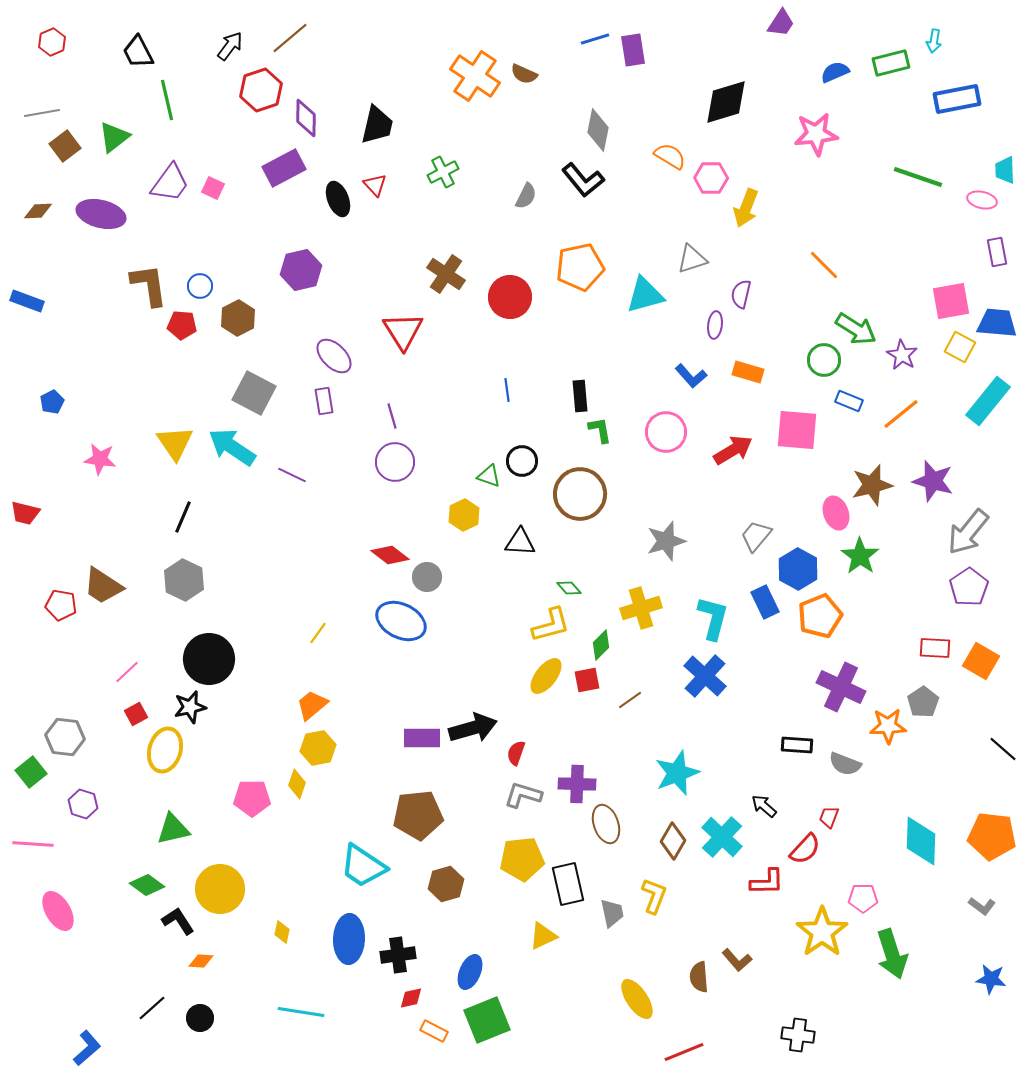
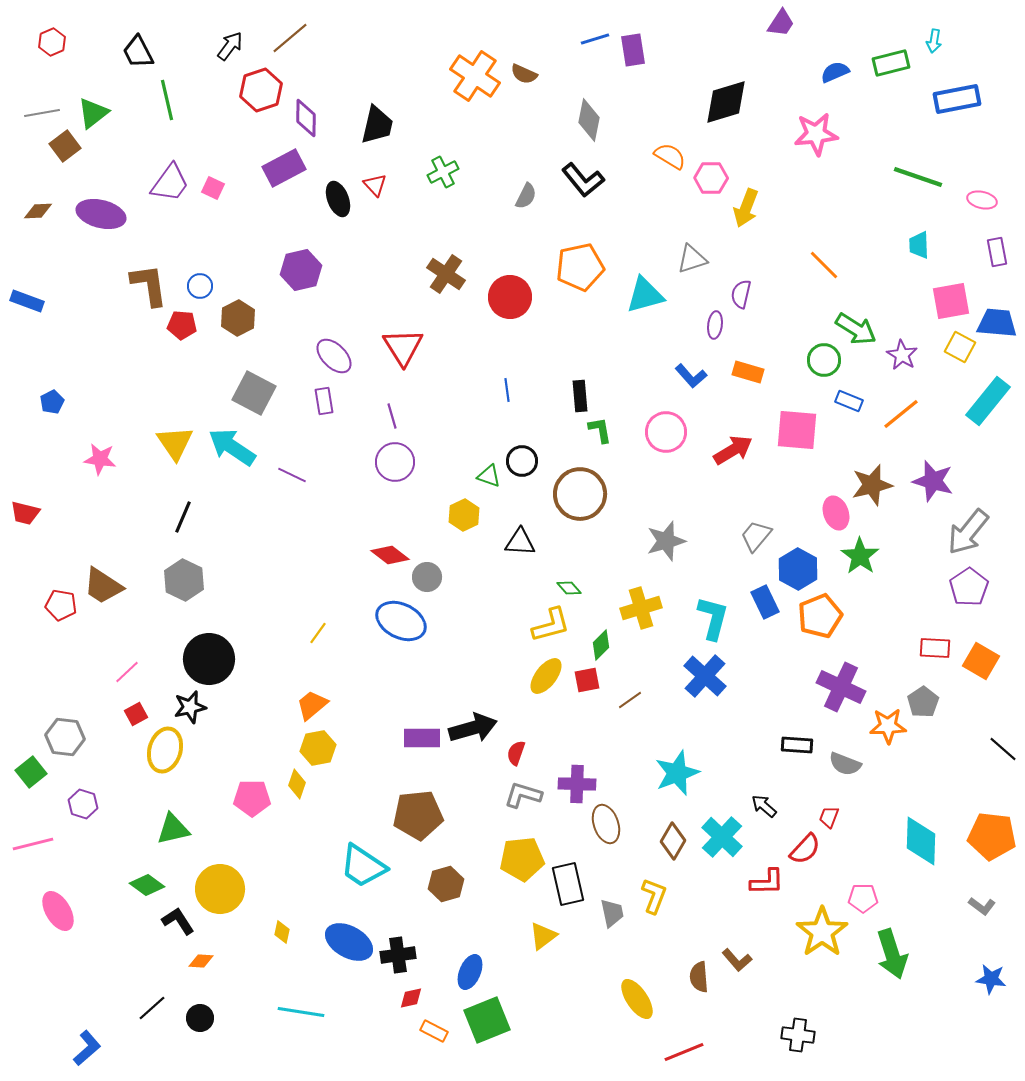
gray diamond at (598, 130): moved 9 px left, 10 px up
green triangle at (114, 137): moved 21 px left, 24 px up
cyan trapezoid at (1005, 170): moved 86 px left, 75 px down
red triangle at (403, 331): moved 16 px down
pink line at (33, 844): rotated 18 degrees counterclockwise
yellow triangle at (543, 936): rotated 12 degrees counterclockwise
blue ellipse at (349, 939): moved 3 px down; rotated 63 degrees counterclockwise
